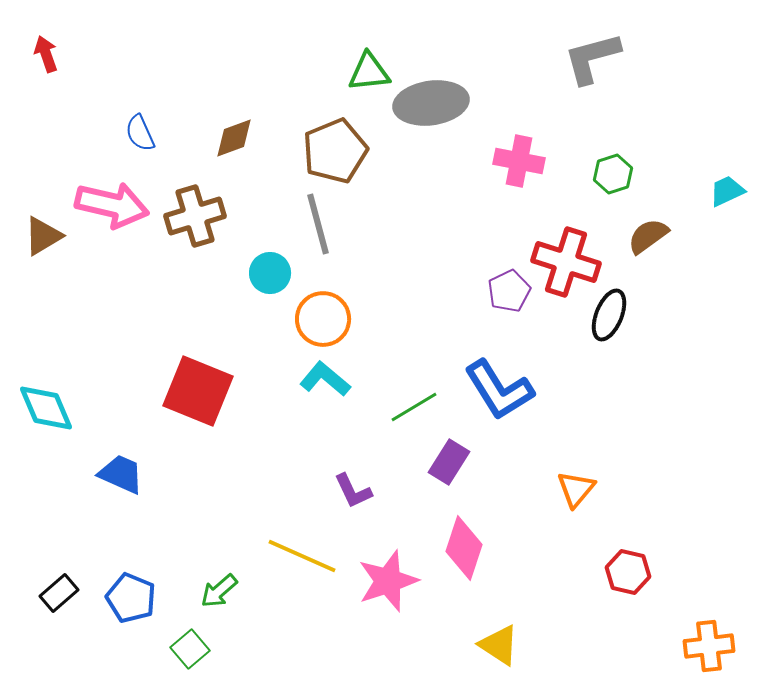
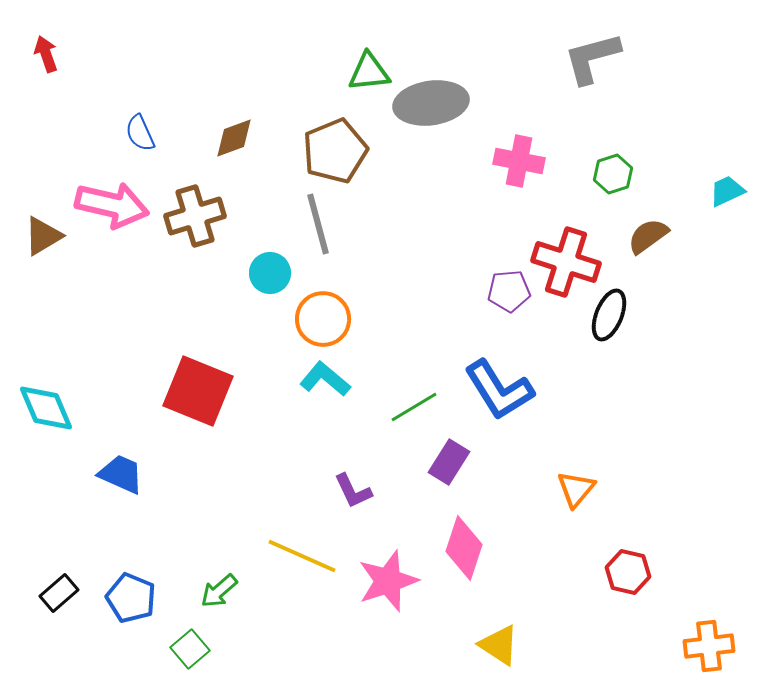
purple pentagon: rotated 21 degrees clockwise
